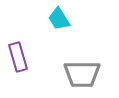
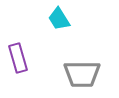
purple rectangle: moved 1 px down
